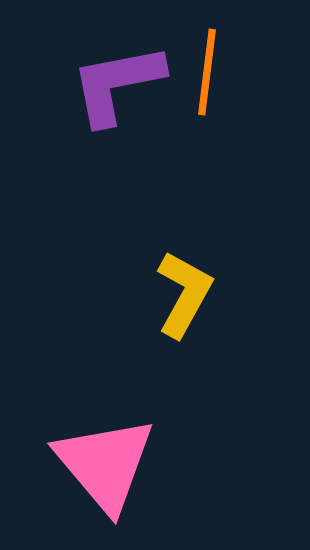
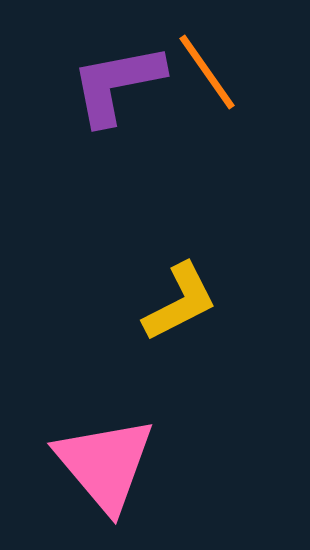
orange line: rotated 42 degrees counterclockwise
yellow L-shape: moved 4 px left, 8 px down; rotated 34 degrees clockwise
